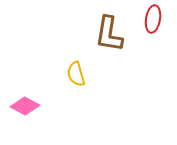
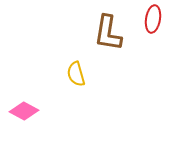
brown L-shape: moved 1 px left, 1 px up
pink diamond: moved 1 px left, 5 px down
